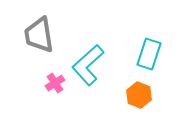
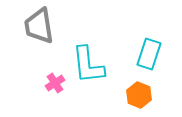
gray trapezoid: moved 9 px up
cyan L-shape: rotated 54 degrees counterclockwise
